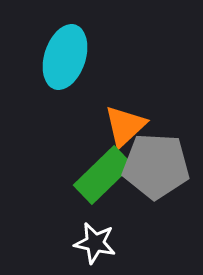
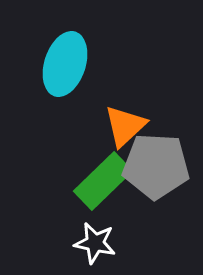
cyan ellipse: moved 7 px down
green rectangle: moved 6 px down
